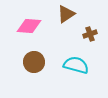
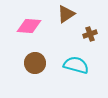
brown circle: moved 1 px right, 1 px down
